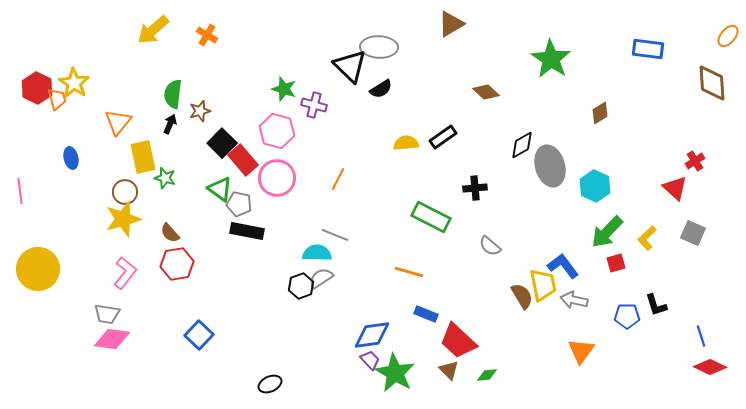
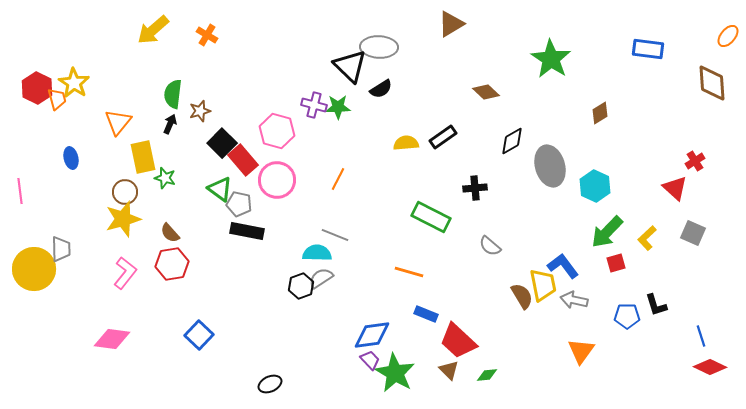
green star at (284, 89): moved 54 px right, 18 px down; rotated 20 degrees counterclockwise
black diamond at (522, 145): moved 10 px left, 4 px up
pink circle at (277, 178): moved 2 px down
red hexagon at (177, 264): moved 5 px left
yellow circle at (38, 269): moved 4 px left
gray trapezoid at (107, 314): moved 46 px left, 65 px up; rotated 100 degrees counterclockwise
